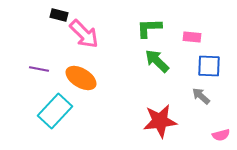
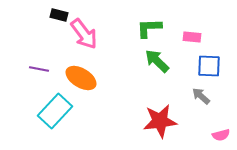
pink arrow: rotated 8 degrees clockwise
